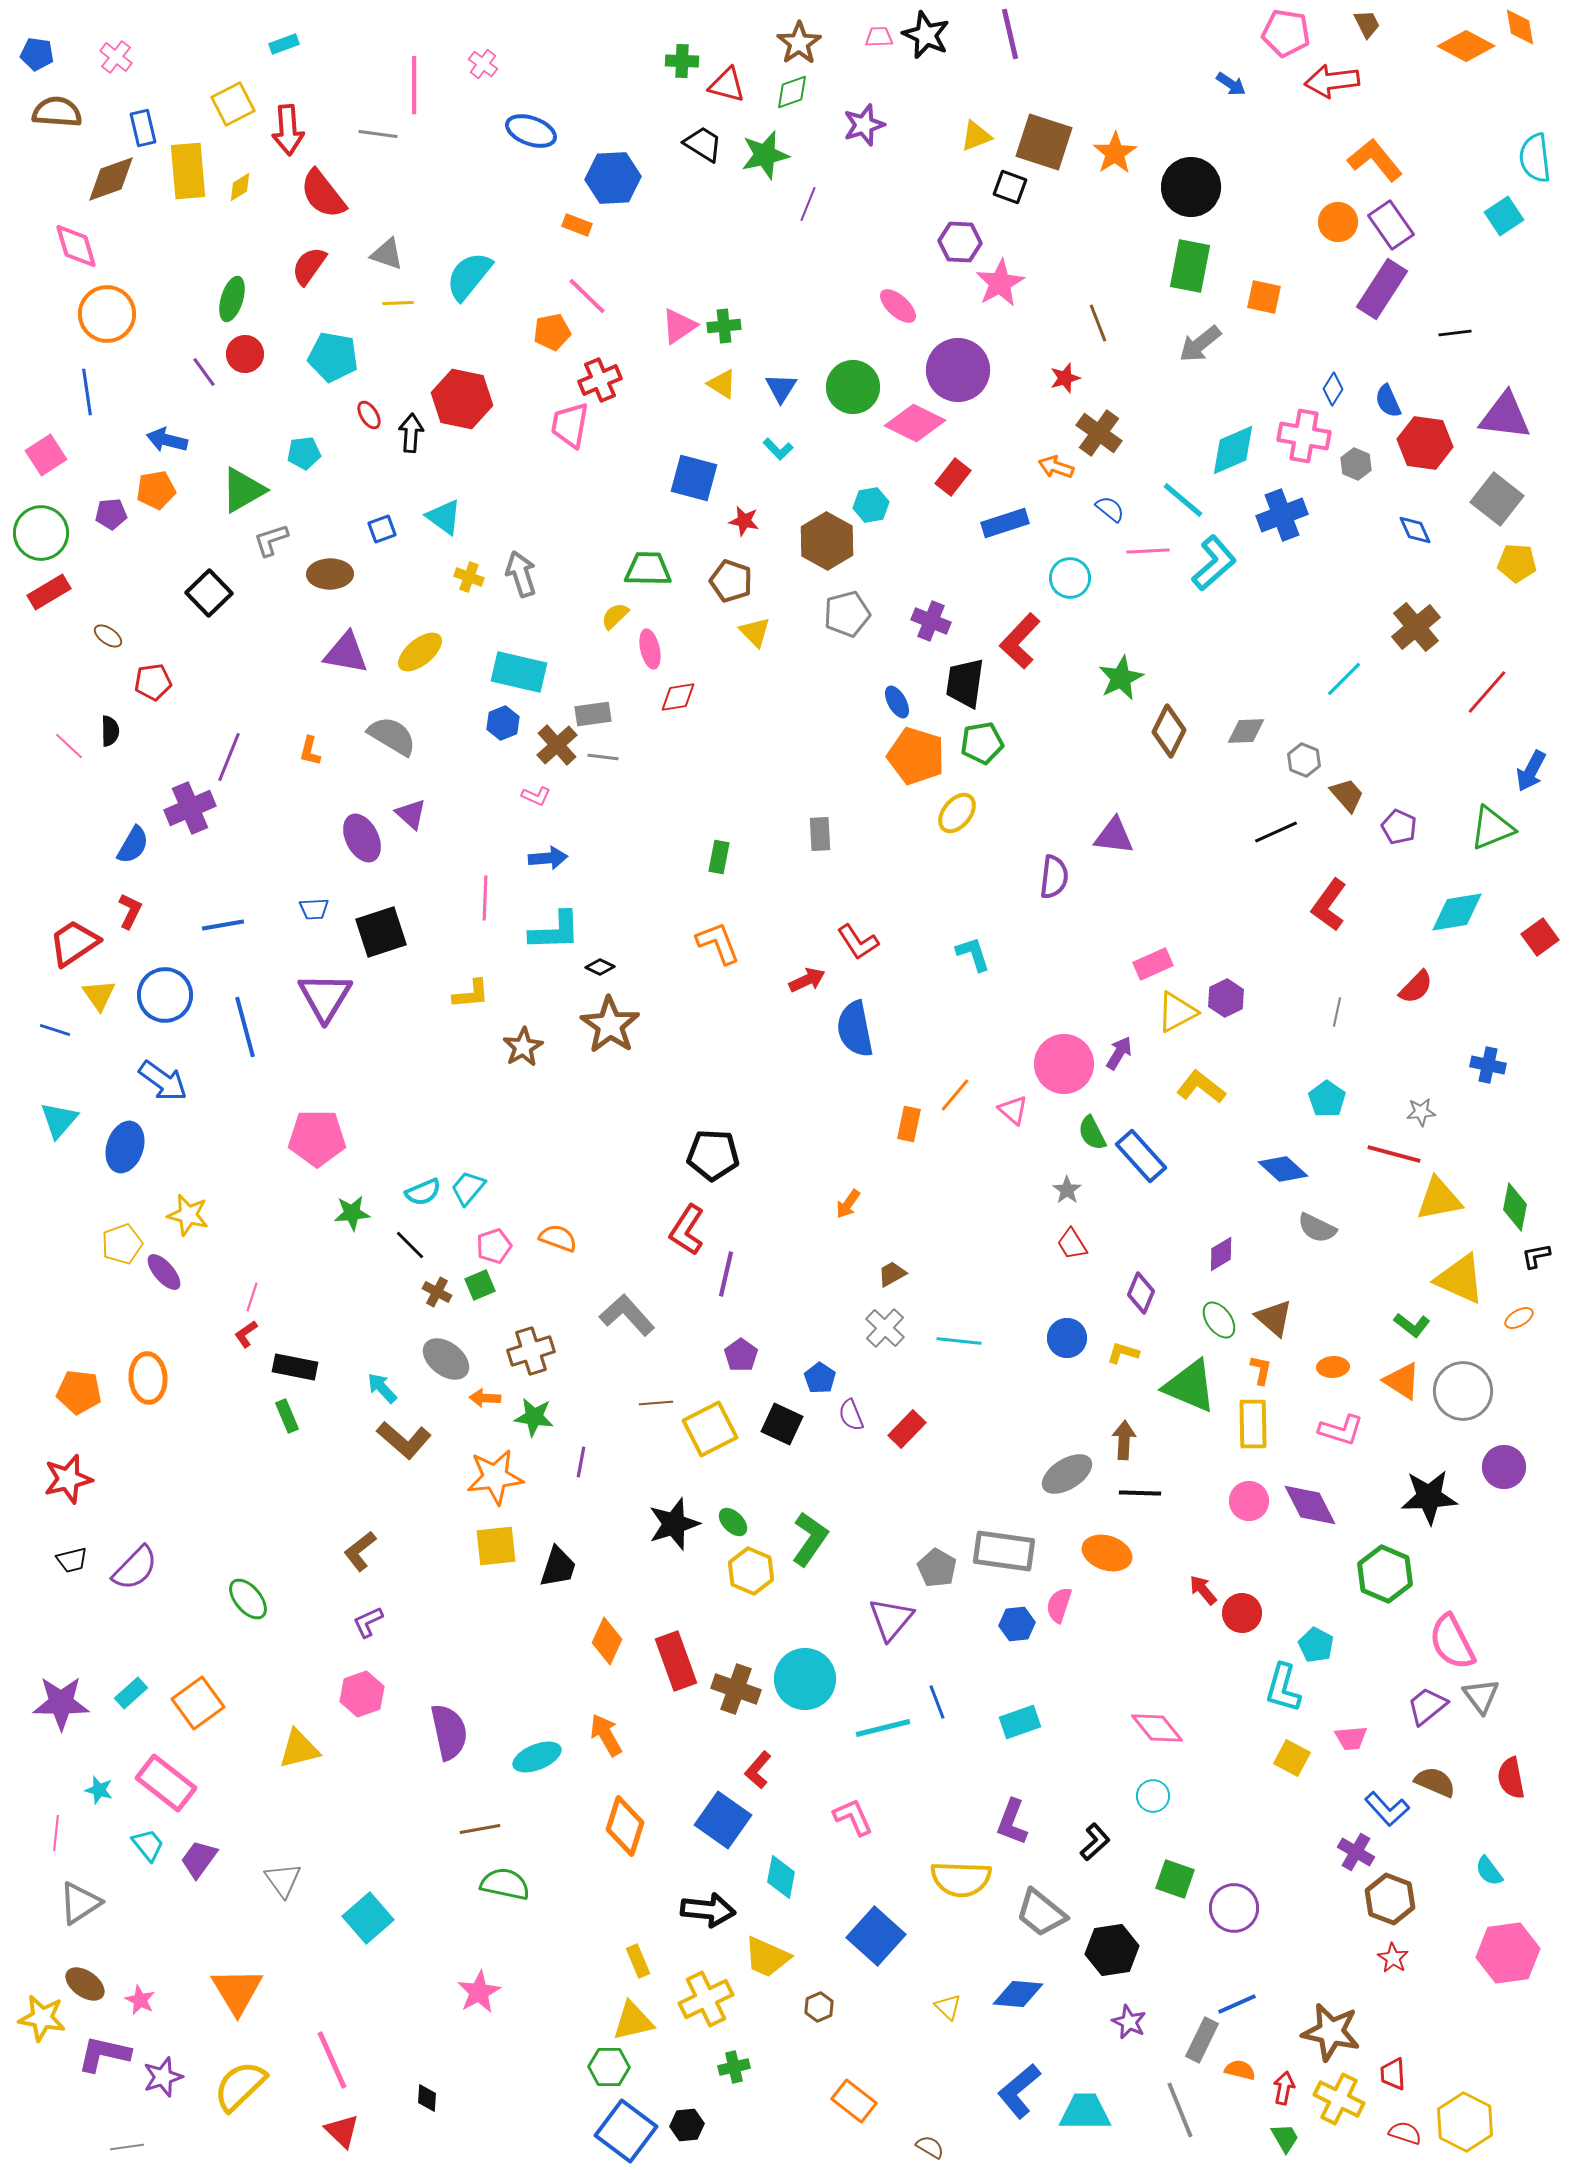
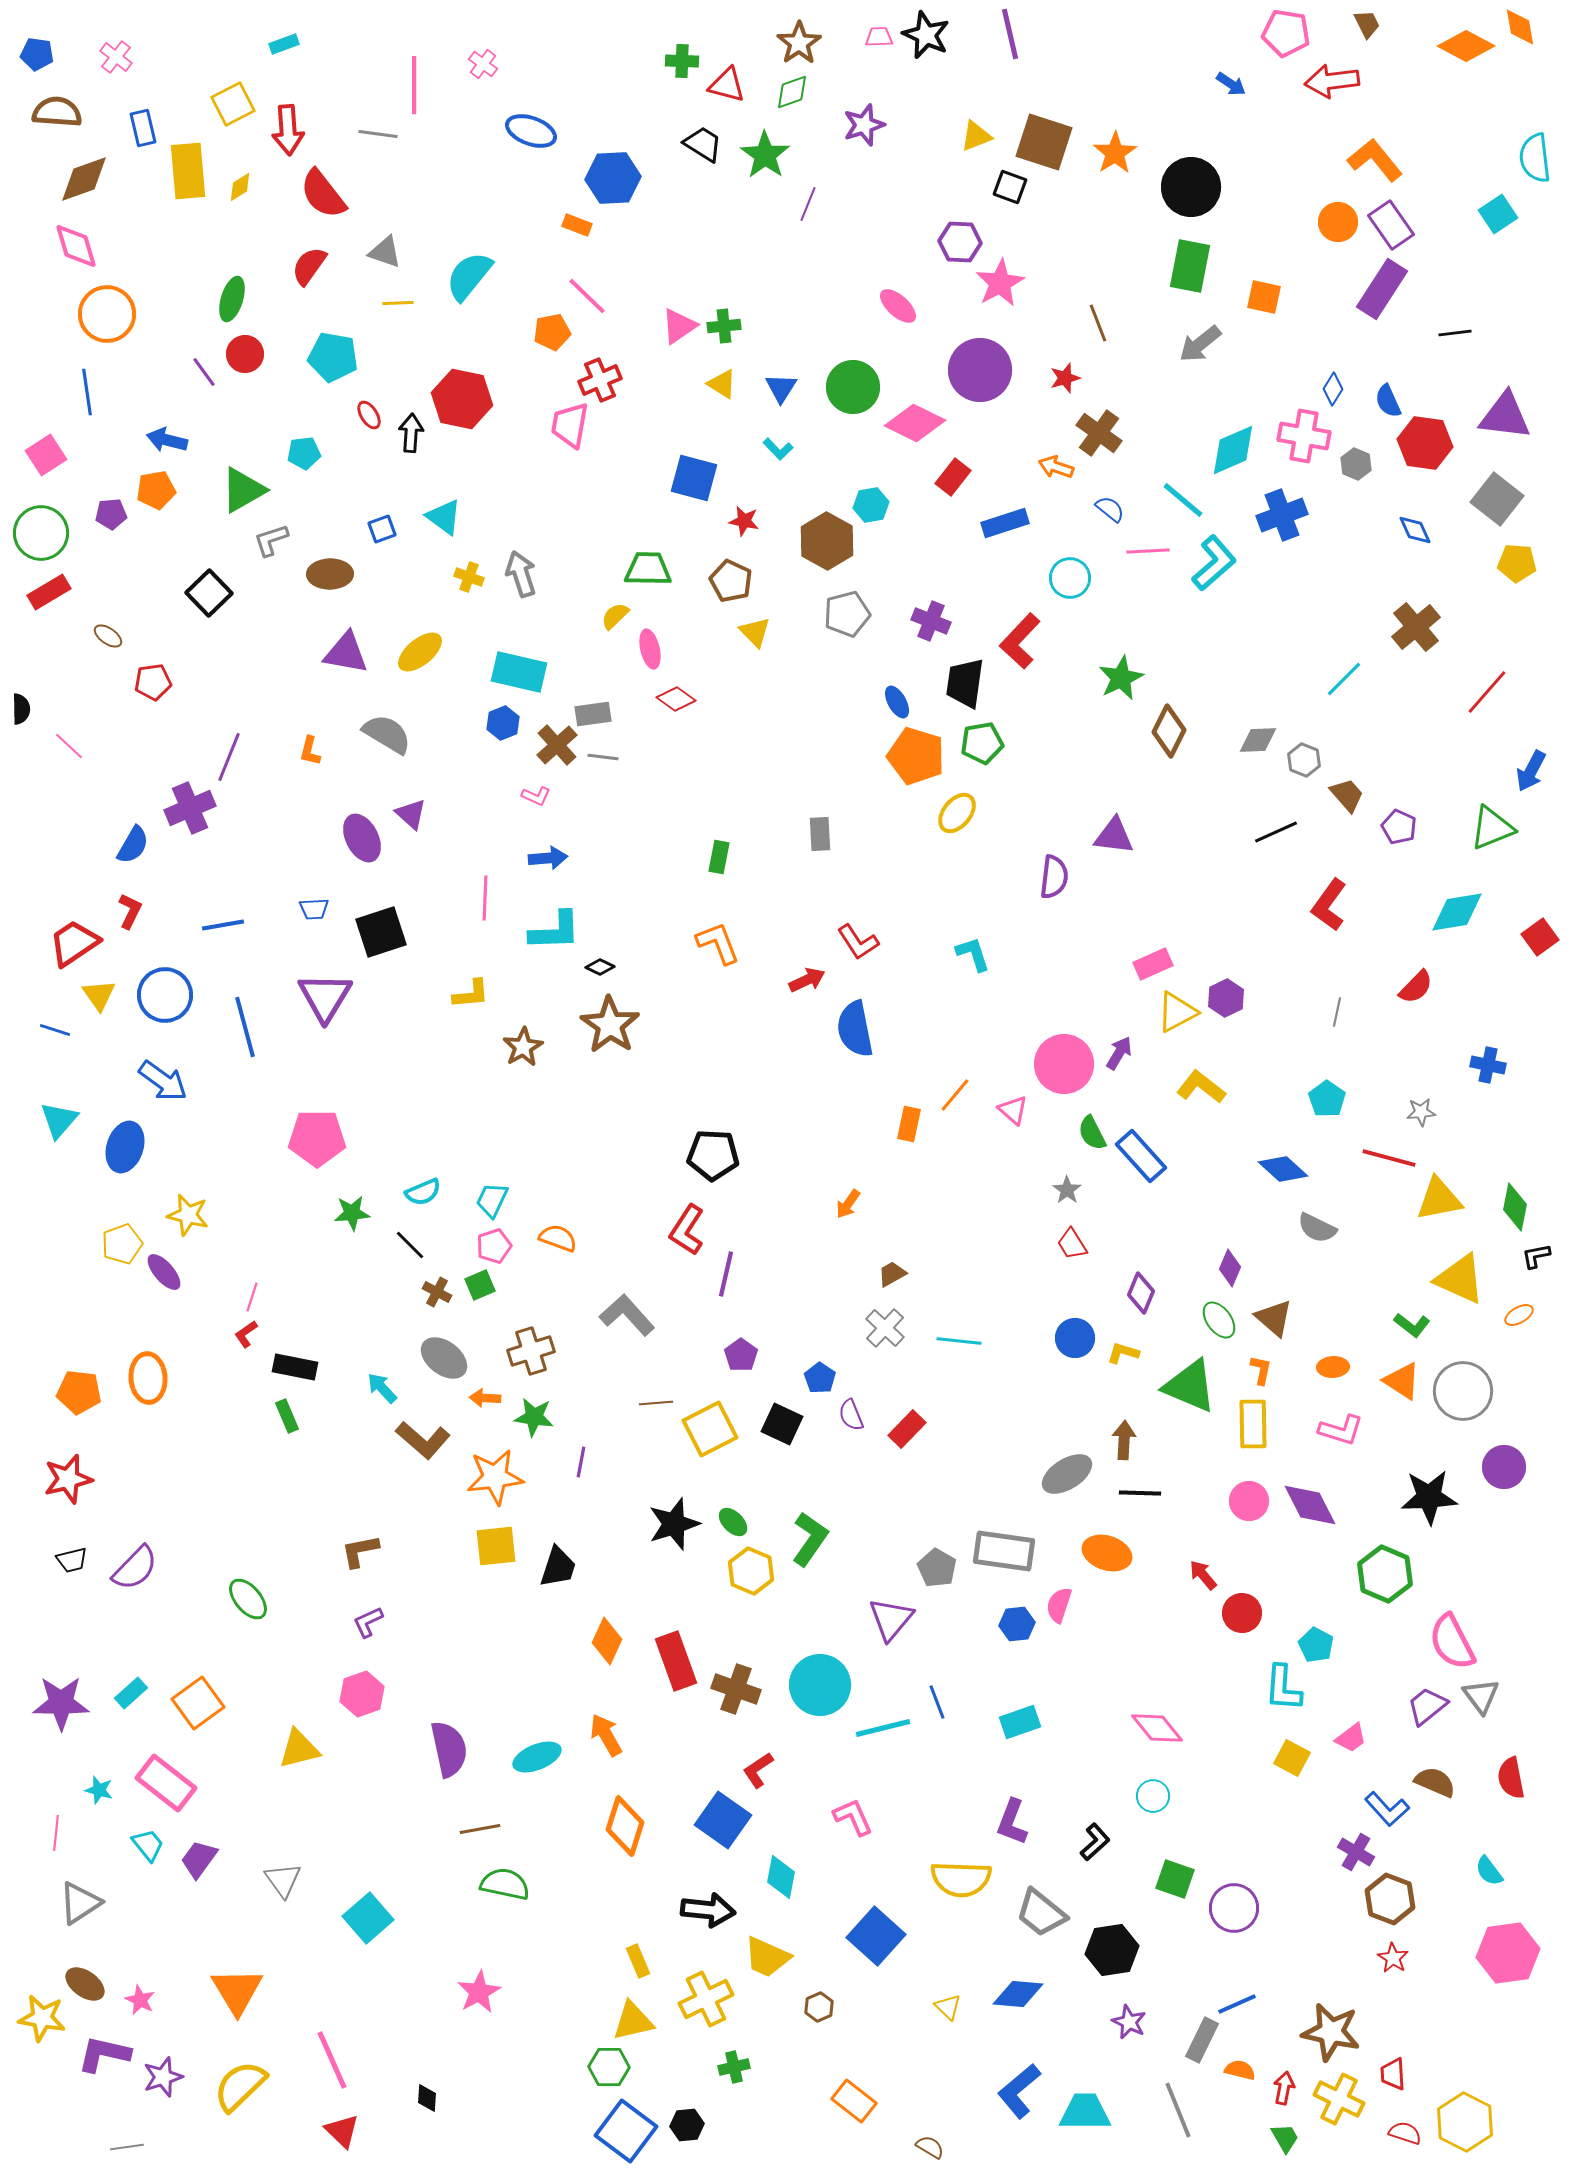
green star at (765, 155): rotated 24 degrees counterclockwise
brown diamond at (111, 179): moved 27 px left
cyan square at (1504, 216): moved 6 px left, 2 px up
gray triangle at (387, 254): moved 2 px left, 2 px up
purple circle at (958, 370): moved 22 px right
brown pentagon at (731, 581): rotated 6 degrees clockwise
red diamond at (678, 697): moved 2 px left, 2 px down; rotated 45 degrees clockwise
black semicircle at (110, 731): moved 89 px left, 22 px up
gray diamond at (1246, 731): moved 12 px right, 9 px down
gray semicircle at (392, 736): moved 5 px left, 2 px up
red line at (1394, 1154): moved 5 px left, 4 px down
cyan trapezoid at (468, 1188): moved 24 px right, 12 px down; rotated 15 degrees counterclockwise
purple diamond at (1221, 1254): moved 9 px right, 14 px down; rotated 36 degrees counterclockwise
orange ellipse at (1519, 1318): moved 3 px up
blue circle at (1067, 1338): moved 8 px right
gray ellipse at (446, 1359): moved 2 px left, 1 px up
brown L-shape at (404, 1440): moved 19 px right
brown L-shape at (360, 1551): rotated 27 degrees clockwise
red arrow at (1203, 1590): moved 15 px up
cyan circle at (805, 1679): moved 15 px right, 6 px down
cyan L-shape at (1283, 1688): rotated 12 degrees counterclockwise
purple semicircle at (449, 1732): moved 17 px down
pink trapezoid at (1351, 1738): rotated 32 degrees counterclockwise
red L-shape at (758, 1770): rotated 15 degrees clockwise
gray line at (1180, 2110): moved 2 px left
